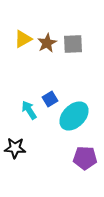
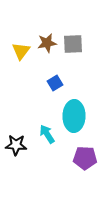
yellow triangle: moved 2 px left, 12 px down; rotated 24 degrees counterclockwise
brown star: rotated 18 degrees clockwise
blue square: moved 5 px right, 16 px up
cyan arrow: moved 18 px right, 24 px down
cyan ellipse: rotated 44 degrees counterclockwise
black star: moved 1 px right, 3 px up
